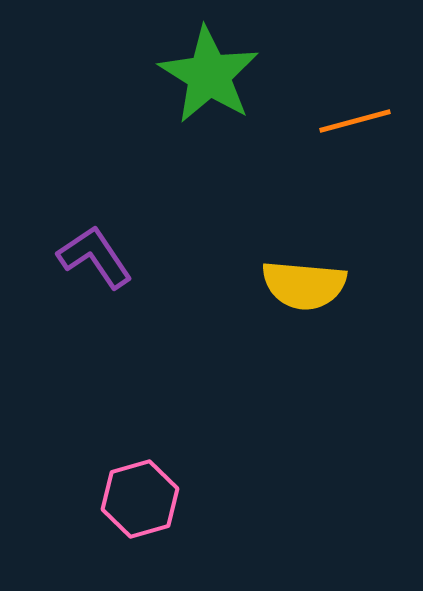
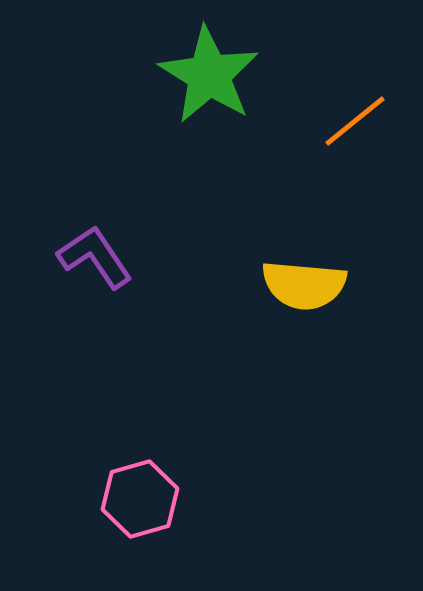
orange line: rotated 24 degrees counterclockwise
